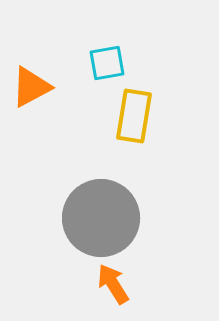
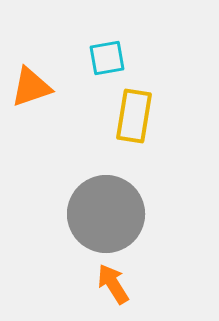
cyan square: moved 5 px up
orange triangle: rotated 9 degrees clockwise
gray circle: moved 5 px right, 4 px up
